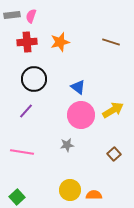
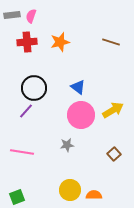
black circle: moved 9 px down
green square: rotated 21 degrees clockwise
